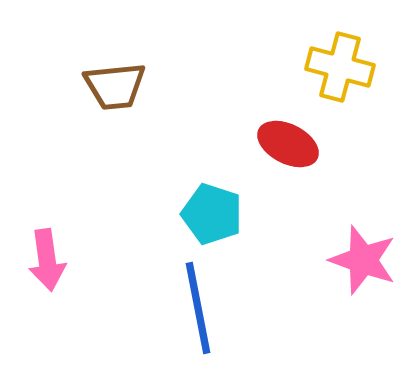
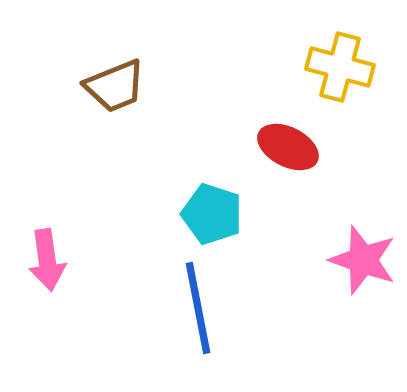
brown trapezoid: rotated 16 degrees counterclockwise
red ellipse: moved 3 px down
